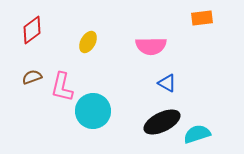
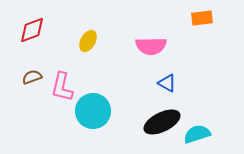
red diamond: rotated 16 degrees clockwise
yellow ellipse: moved 1 px up
